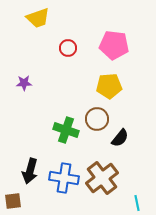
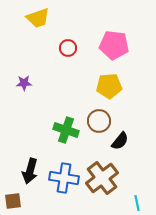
brown circle: moved 2 px right, 2 px down
black semicircle: moved 3 px down
